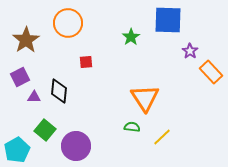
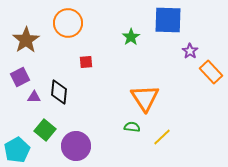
black diamond: moved 1 px down
